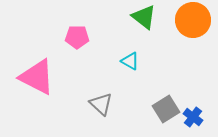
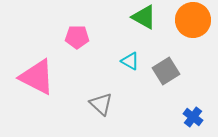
green triangle: rotated 8 degrees counterclockwise
gray square: moved 38 px up
